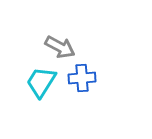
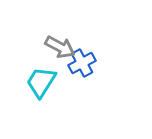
blue cross: moved 15 px up; rotated 24 degrees counterclockwise
